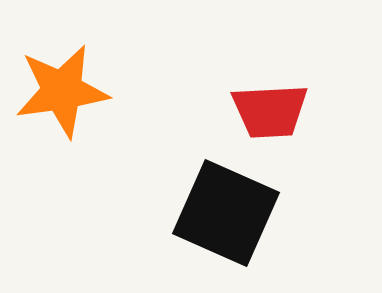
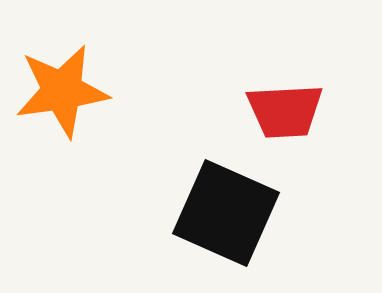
red trapezoid: moved 15 px right
